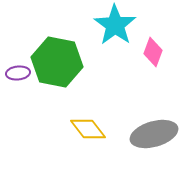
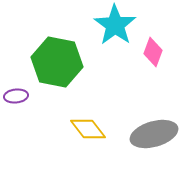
purple ellipse: moved 2 px left, 23 px down
